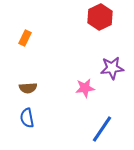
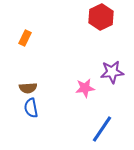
red hexagon: moved 1 px right
purple star: moved 4 px down
blue semicircle: moved 4 px right, 10 px up
